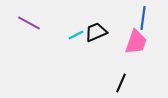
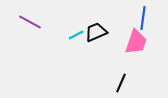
purple line: moved 1 px right, 1 px up
